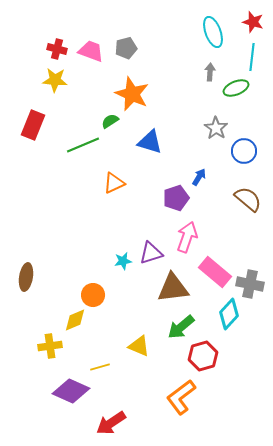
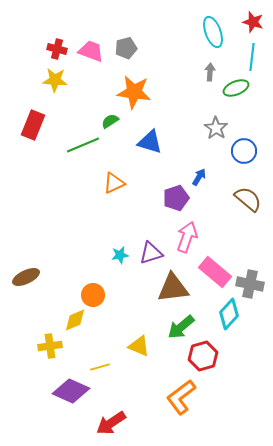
orange star: moved 2 px right, 2 px up; rotated 16 degrees counterclockwise
cyan star: moved 3 px left, 6 px up
brown ellipse: rotated 56 degrees clockwise
